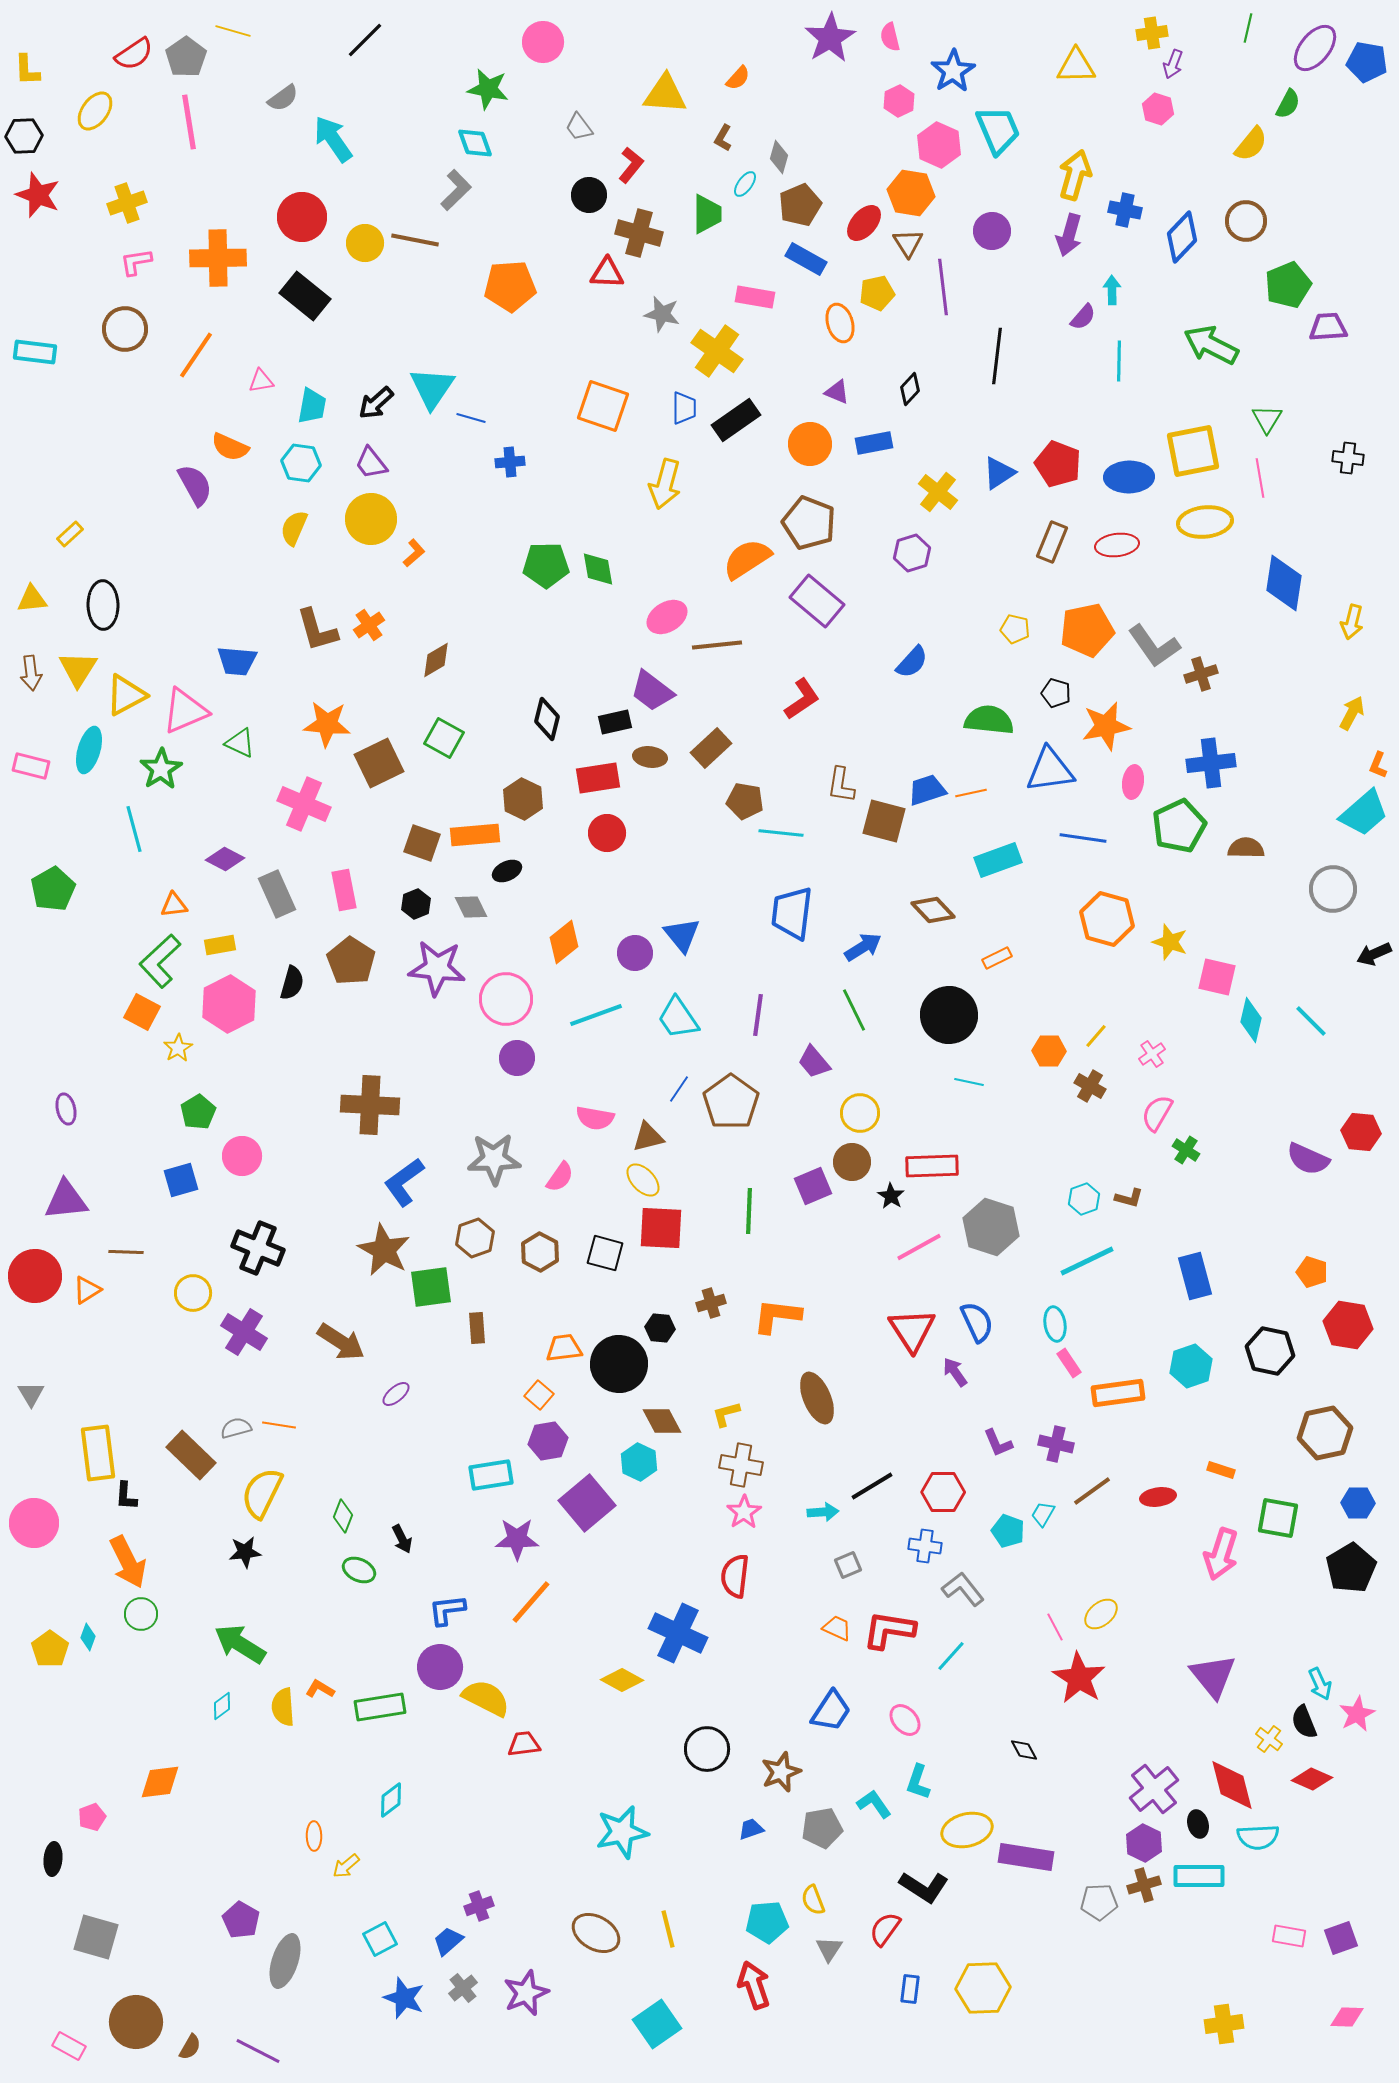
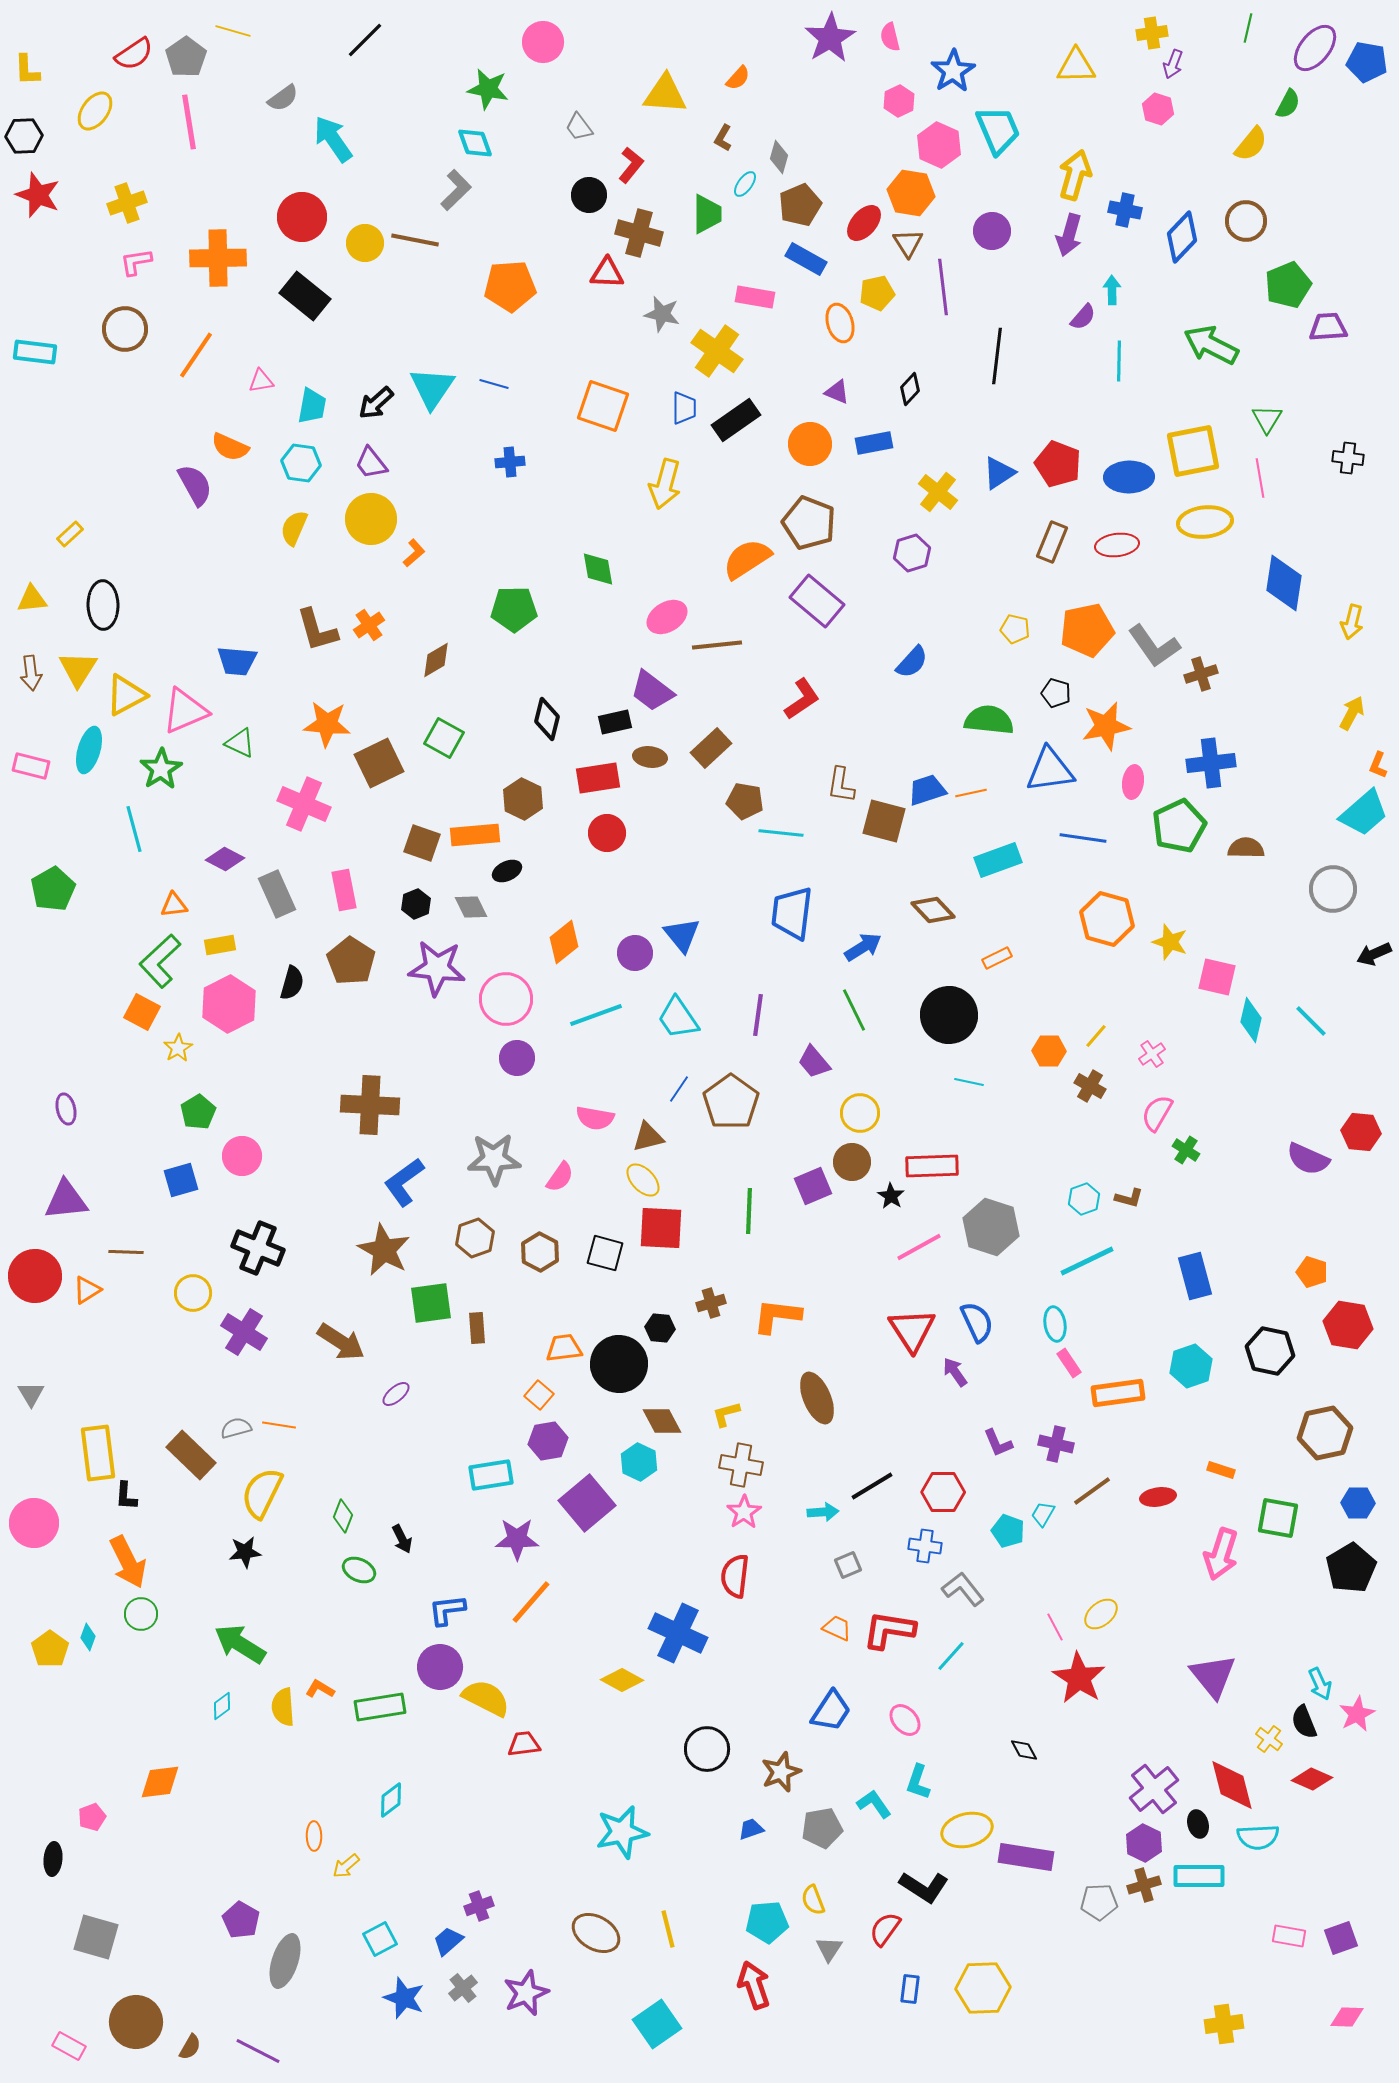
blue line at (471, 418): moved 23 px right, 34 px up
green pentagon at (546, 565): moved 32 px left, 44 px down
green square at (431, 1287): moved 16 px down
